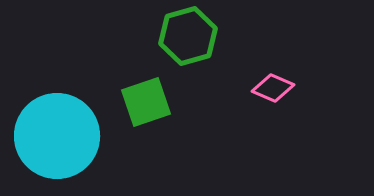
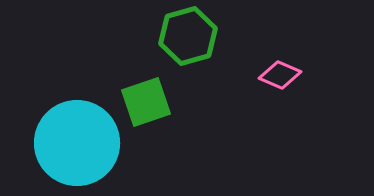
pink diamond: moved 7 px right, 13 px up
cyan circle: moved 20 px right, 7 px down
